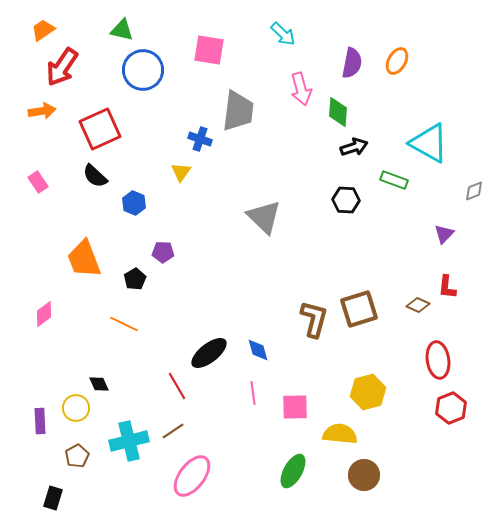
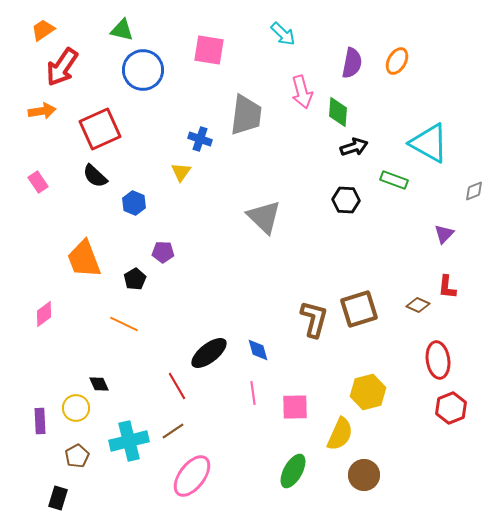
pink arrow at (301, 89): moved 1 px right, 3 px down
gray trapezoid at (238, 111): moved 8 px right, 4 px down
yellow semicircle at (340, 434): rotated 108 degrees clockwise
black rectangle at (53, 498): moved 5 px right
